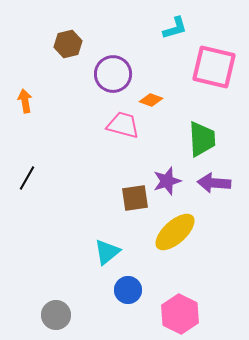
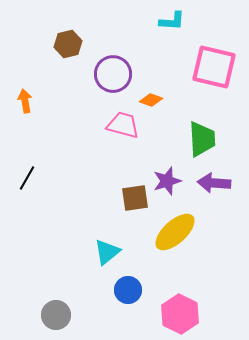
cyan L-shape: moved 3 px left, 7 px up; rotated 20 degrees clockwise
